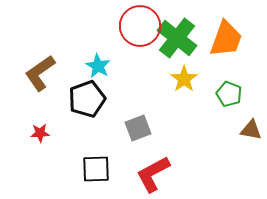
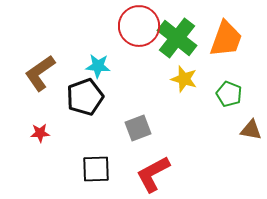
red circle: moved 1 px left
cyan star: rotated 25 degrees counterclockwise
yellow star: rotated 20 degrees counterclockwise
black pentagon: moved 2 px left, 2 px up
